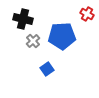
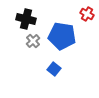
black cross: moved 3 px right
blue pentagon: rotated 12 degrees clockwise
blue square: moved 7 px right; rotated 16 degrees counterclockwise
